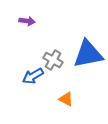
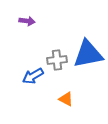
gray cross: moved 4 px right; rotated 36 degrees counterclockwise
